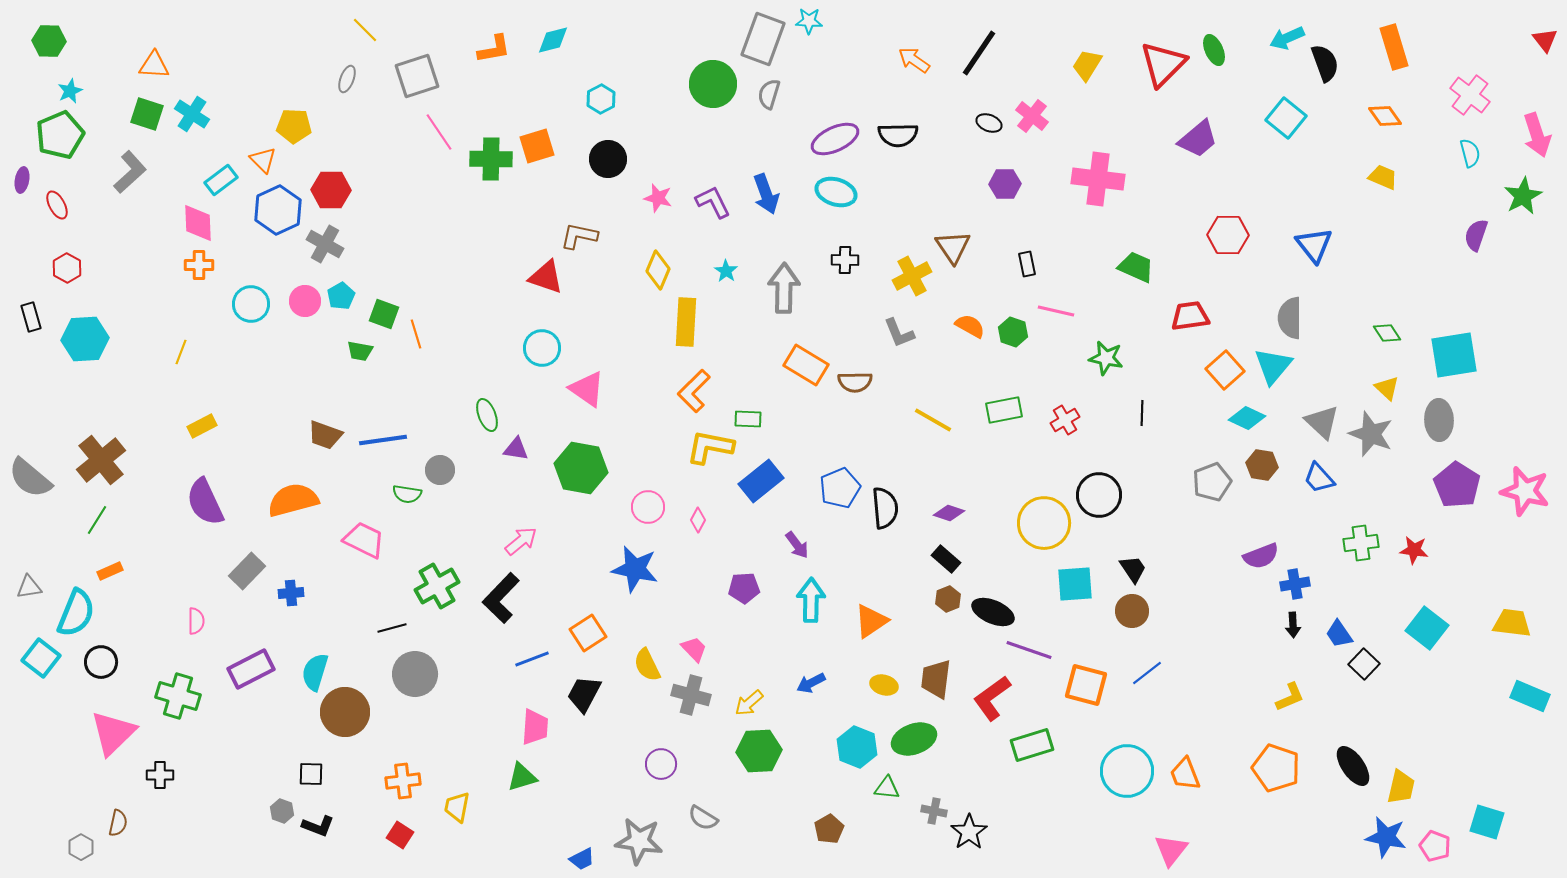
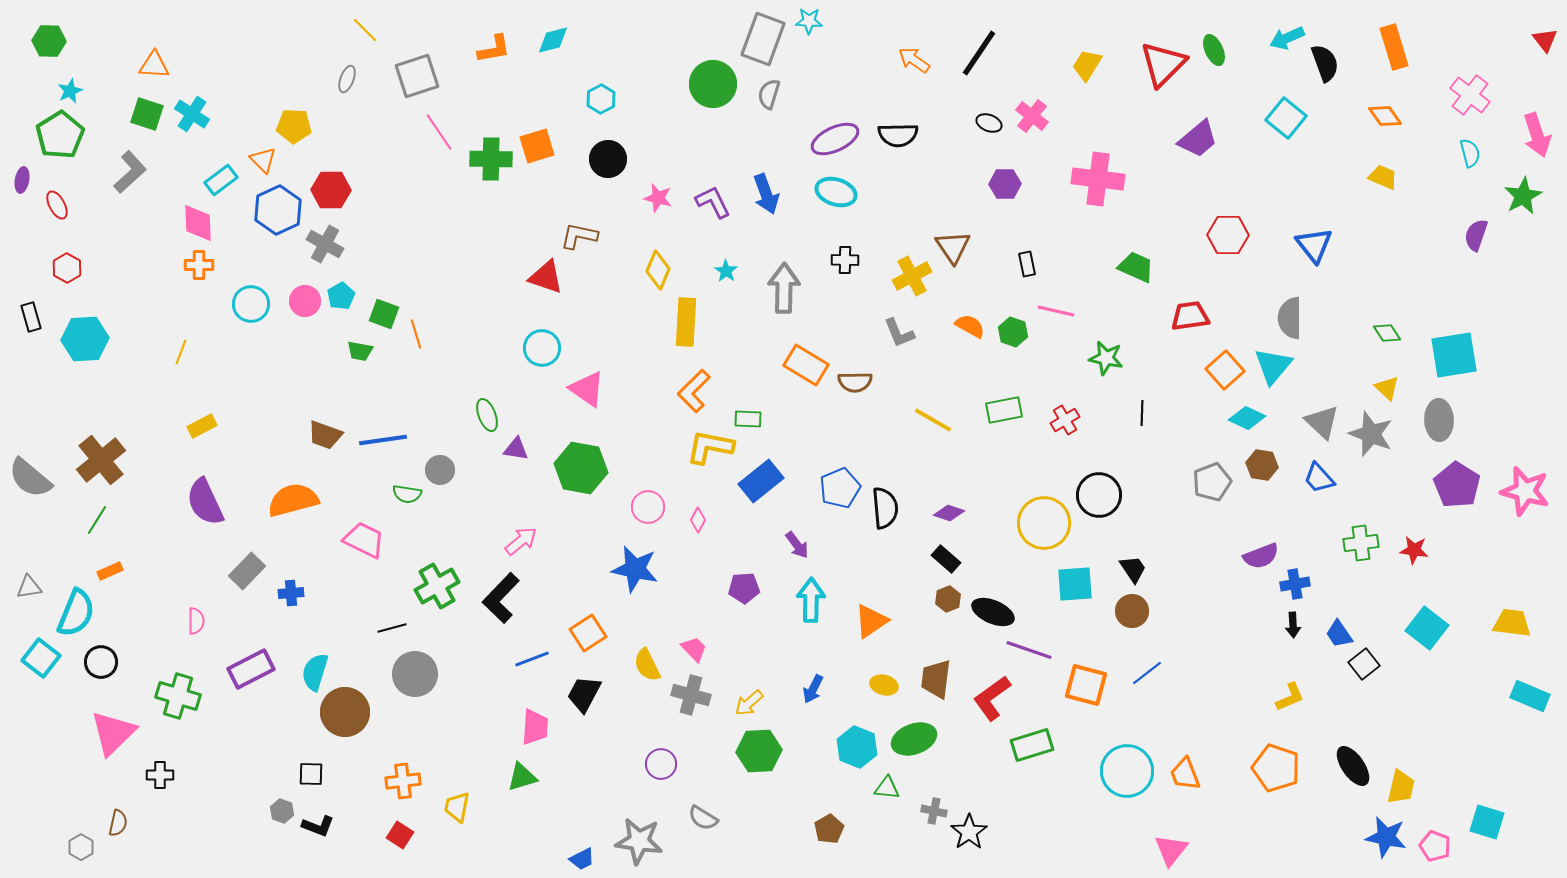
green pentagon at (60, 135): rotated 9 degrees counterclockwise
black square at (1364, 664): rotated 8 degrees clockwise
blue arrow at (811, 683): moved 2 px right, 6 px down; rotated 36 degrees counterclockwise
